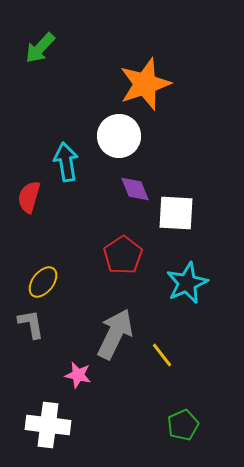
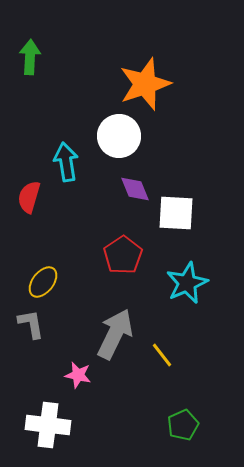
green arrow: moved 10 px left, 9 px down; rotated 140 degrees clockwise
